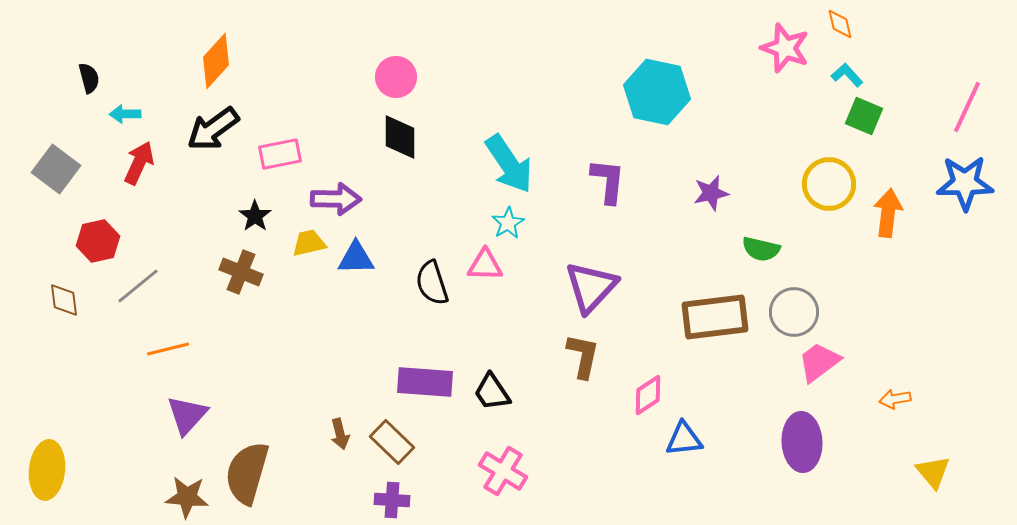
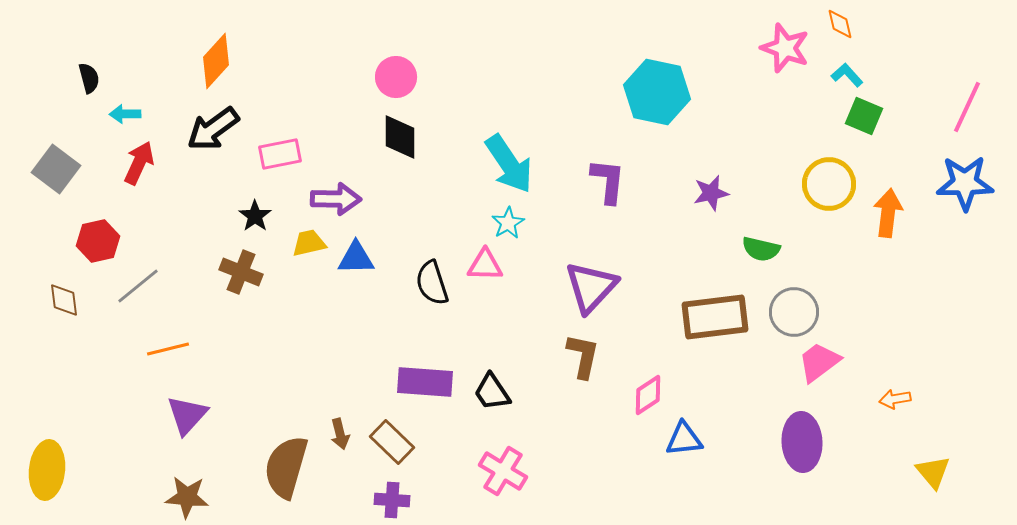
brown semicircle at (247, 473): moved 39 px right, 6 px up
